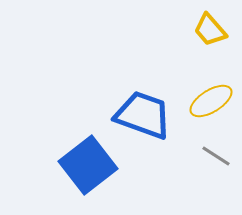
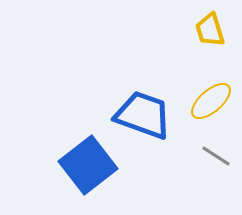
yellow trapezoid: rotated 24 degrees clockwise
yellow ellipse: rotated 9 degrees counterclockwise
